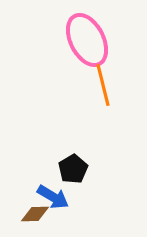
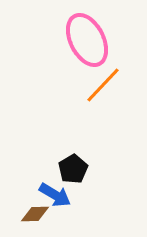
orange line: rotated 57 degrees clockwise
blue arrow: moved 2 px right, 2 px up
